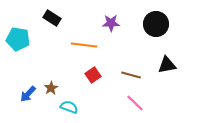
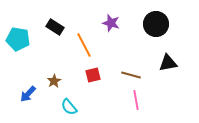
black rectangle: moved 3 px right, 9 px down
purple star: rotated 18 degrees clockwise
orange line: rotated 55 degrees clockwise
black triangle: moved 1 px right, 2 px up
red square: rotated 21 degrees clockwise
brown star: moved 3 px right, 7 px up
pink line: moved 1 px right, 3 px up; rotated 36 degrees clockwise
cyan semicircle: rotated 150 degrees counterclockwise
